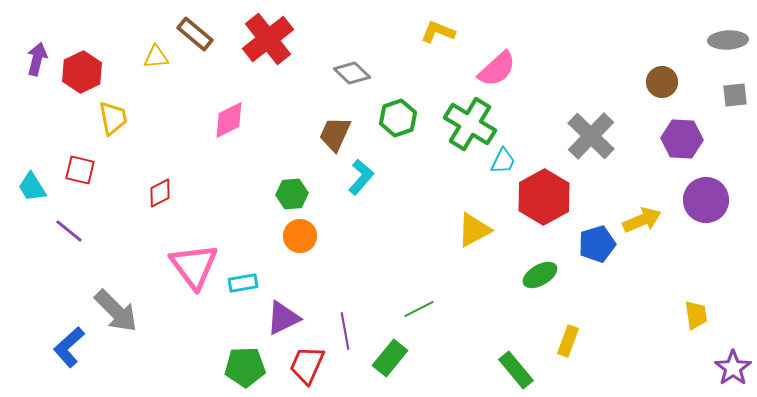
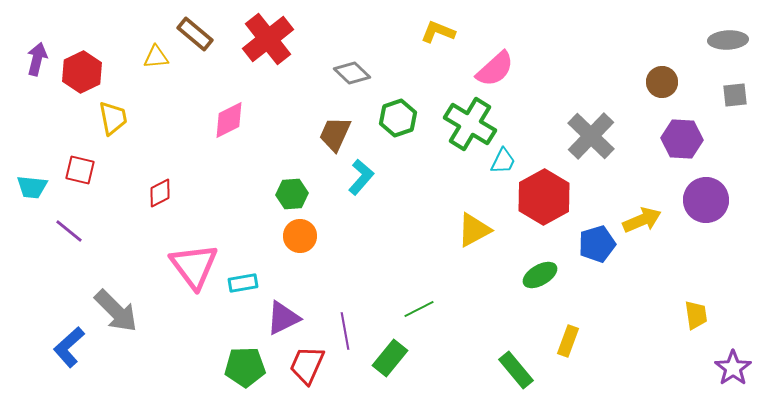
pink semicircle at (497, 69): moved 2 px left
cyan trapezoid at (32, 187): rotated 52 degrees counterclockwise
